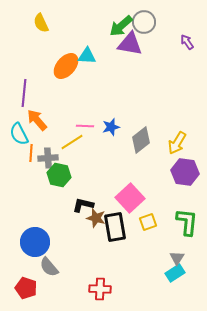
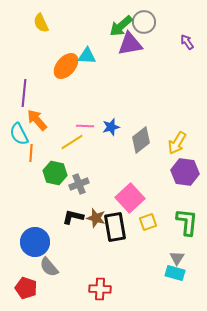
purple triangle: rotated 20 degrees counterclockwise
gray cross: moved 31 px right, 26 px down; rotated 18 degrees counterclockwise
green hexagon: moved 4 px left, 2 px up
black L-shape: moved 10 px left, 12 px down
cyan rectangle: rotated 48 degrees clockwise
